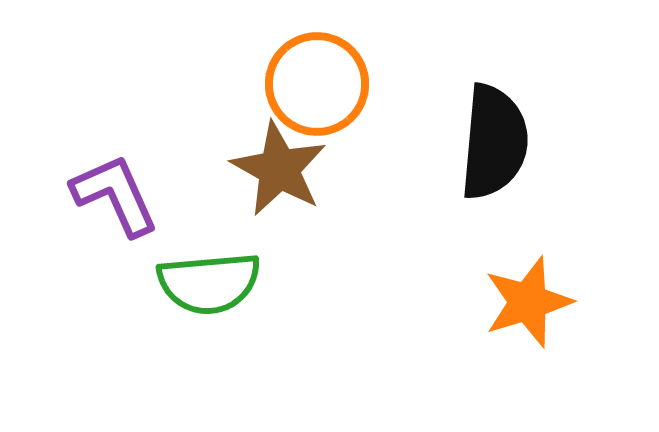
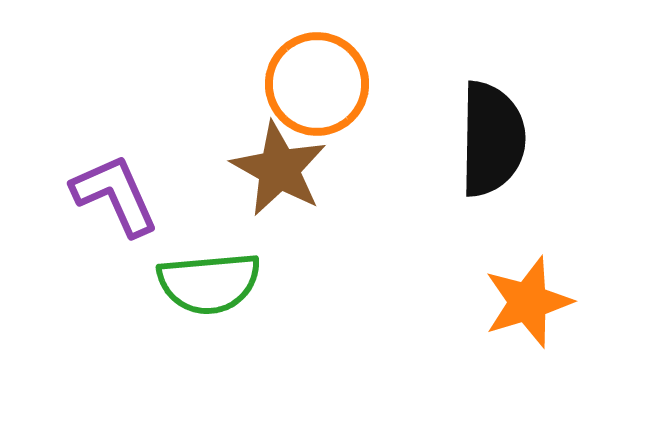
black semicircle: moved 2 px left, 3 px up; rotated 4 degrees counterclockwise
